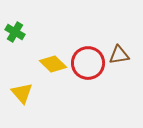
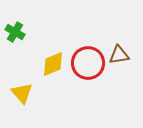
yellow diamond: rotated 68 degrees counterclockwise
